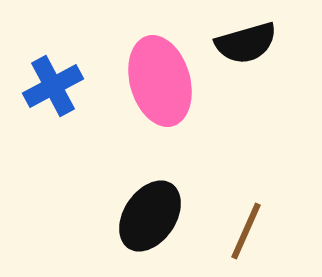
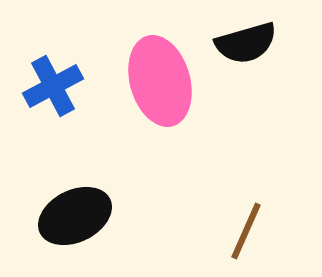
black ellipse: moved 75 px left; rotated 30 degrees clockwise
